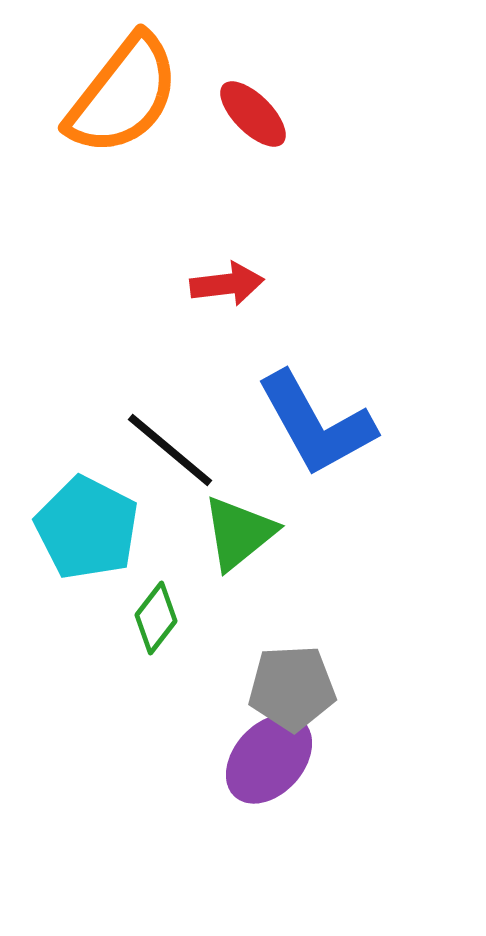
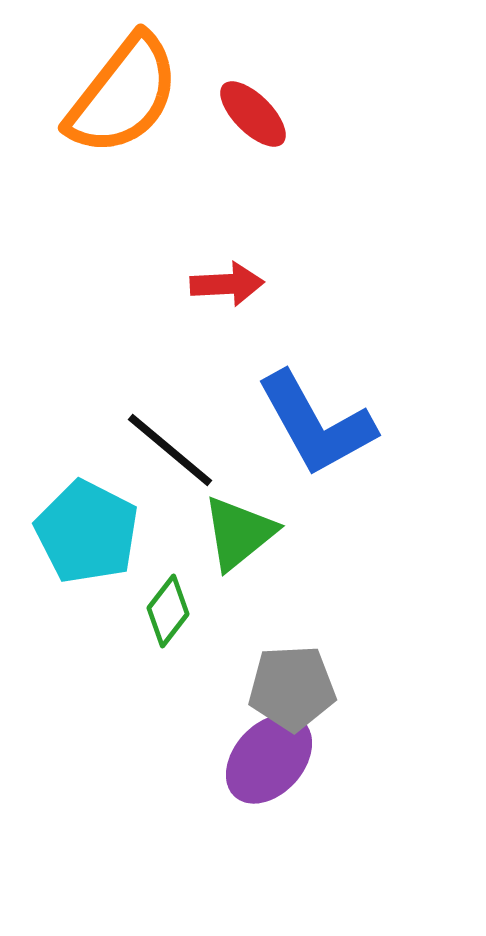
red arrow: rotated 4 degrees clockwise
cyan pentagon: moved 4 px down
green diamond: moved 12 px right, 7 px up
